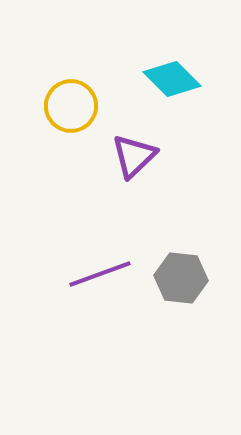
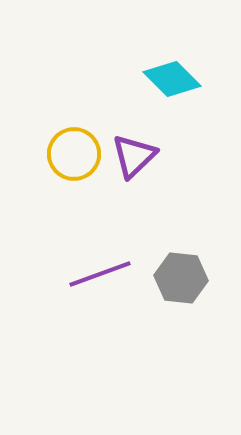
yellow circle: moved 3 px right, 48 px down
